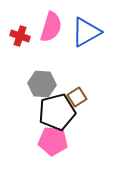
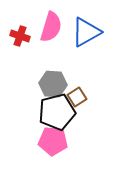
gray hexagon: moved 11 px right
